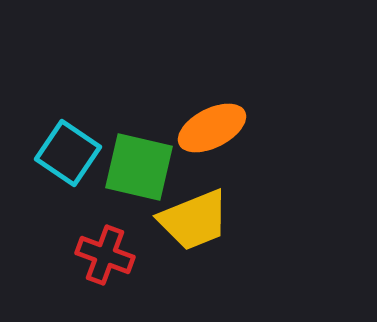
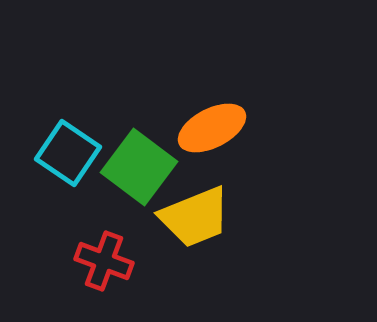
green square: rotated 24 degrees clockwise
yellow trapezoid: moved 1 px right, 3 px up
red cross: moved 1 px left, 6 px down
